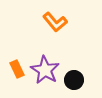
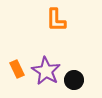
orange L-shape: moved 1 px right, 2 px up; rotated 40 degrees clockwise
purple star: moved 1 px right, 1 px down
